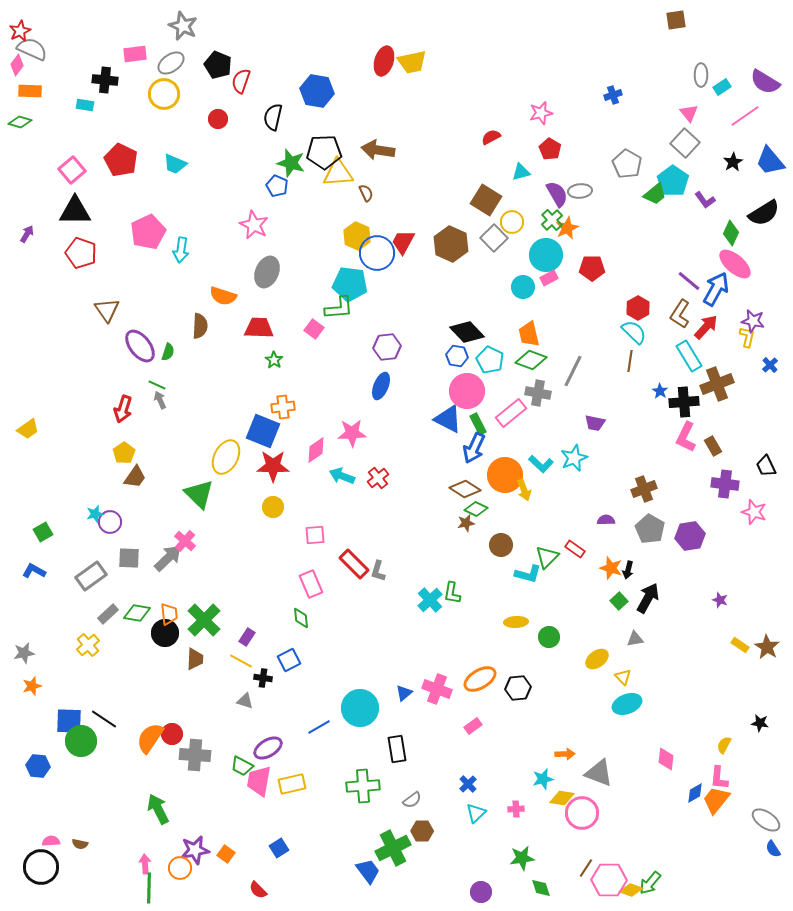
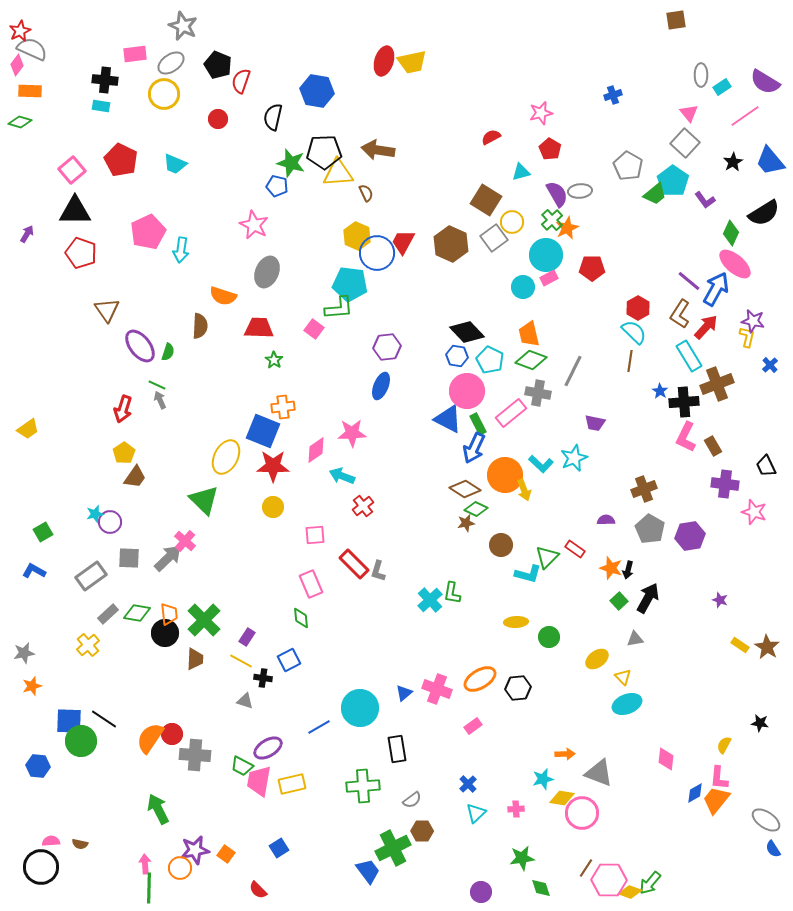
cyan rectangle at (85, 105): moved 16 px right, 1 px down
gray pentagon at (627, 164): moved 1 px right, 2 px down
blue pentagon at (277, 186): rotated 10 degrees counterclockwise
gray square at (494, 238): rotated 8 degrees clockwise
red cross at (378, 478): moved 15 px left, 28 px down
green triangle at (199, 494): moved 5 px right, 6 px down
yellow diamond at (631, 890): moved 1 px left, 2 px down
